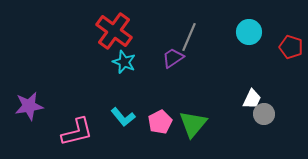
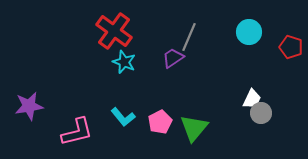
gray circle: moved 3 px left, 1 px up
green triangle: moved 1 px right, 4 px down
